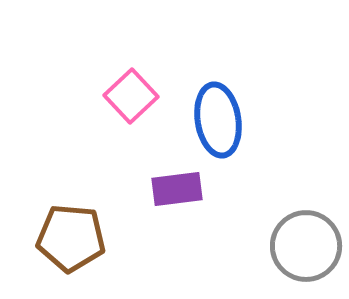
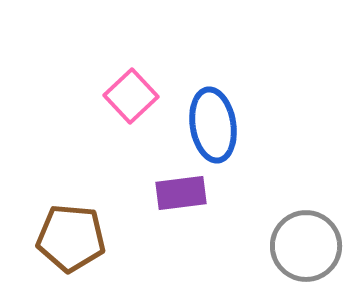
blue ellipse: moved 5 px left, 5 px down
purple rectangle: moved 4 px right, 4 px down
